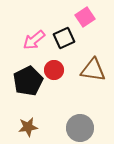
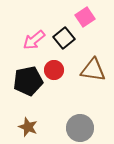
black square: rotated 15 degrees counterclockwise
black pentagon: rotated 16 degrees clockwise
brown star: rotated 30 degrees clockwise
